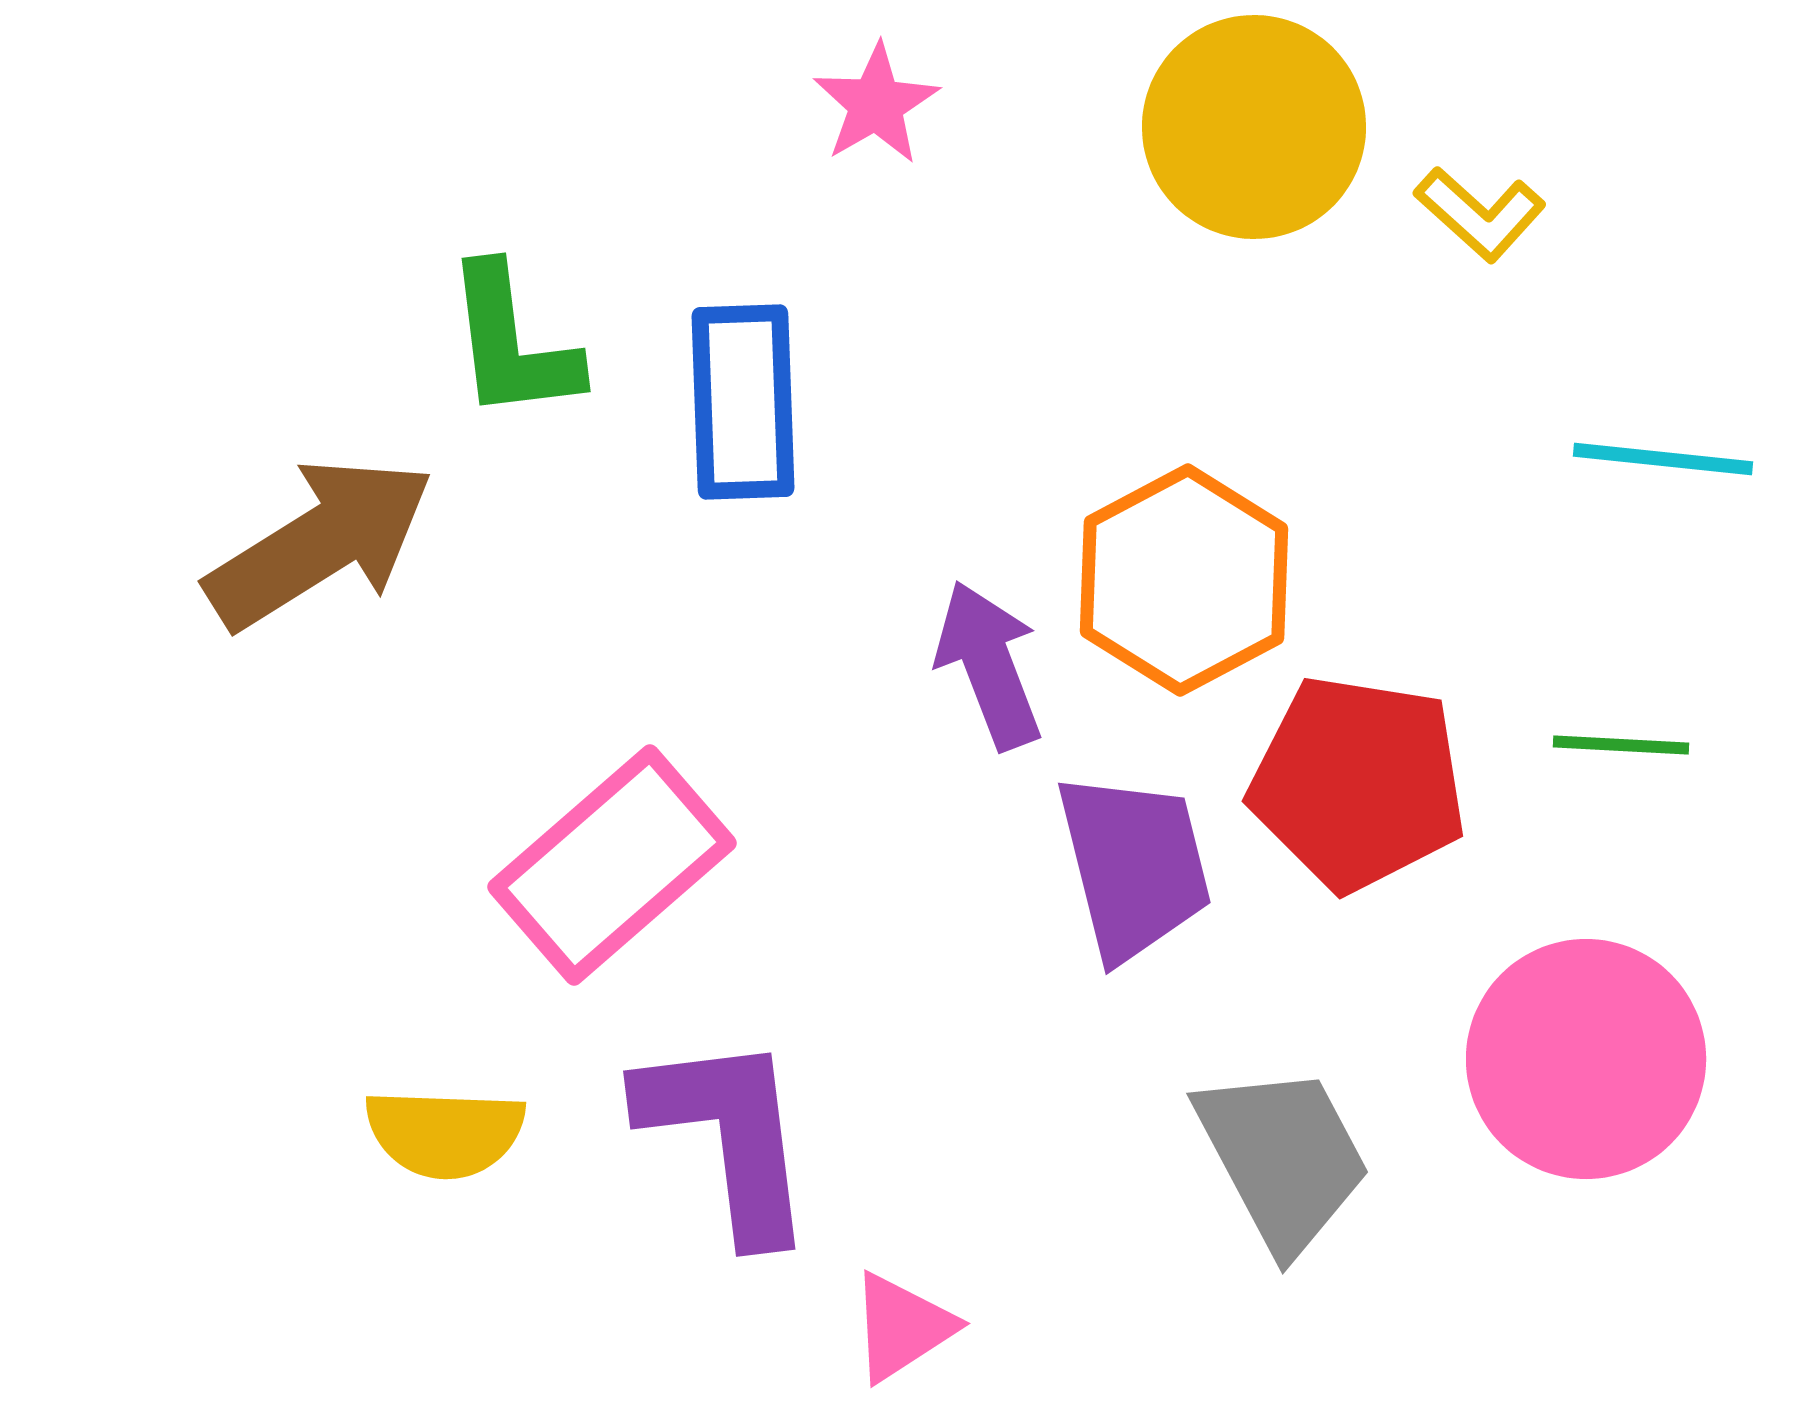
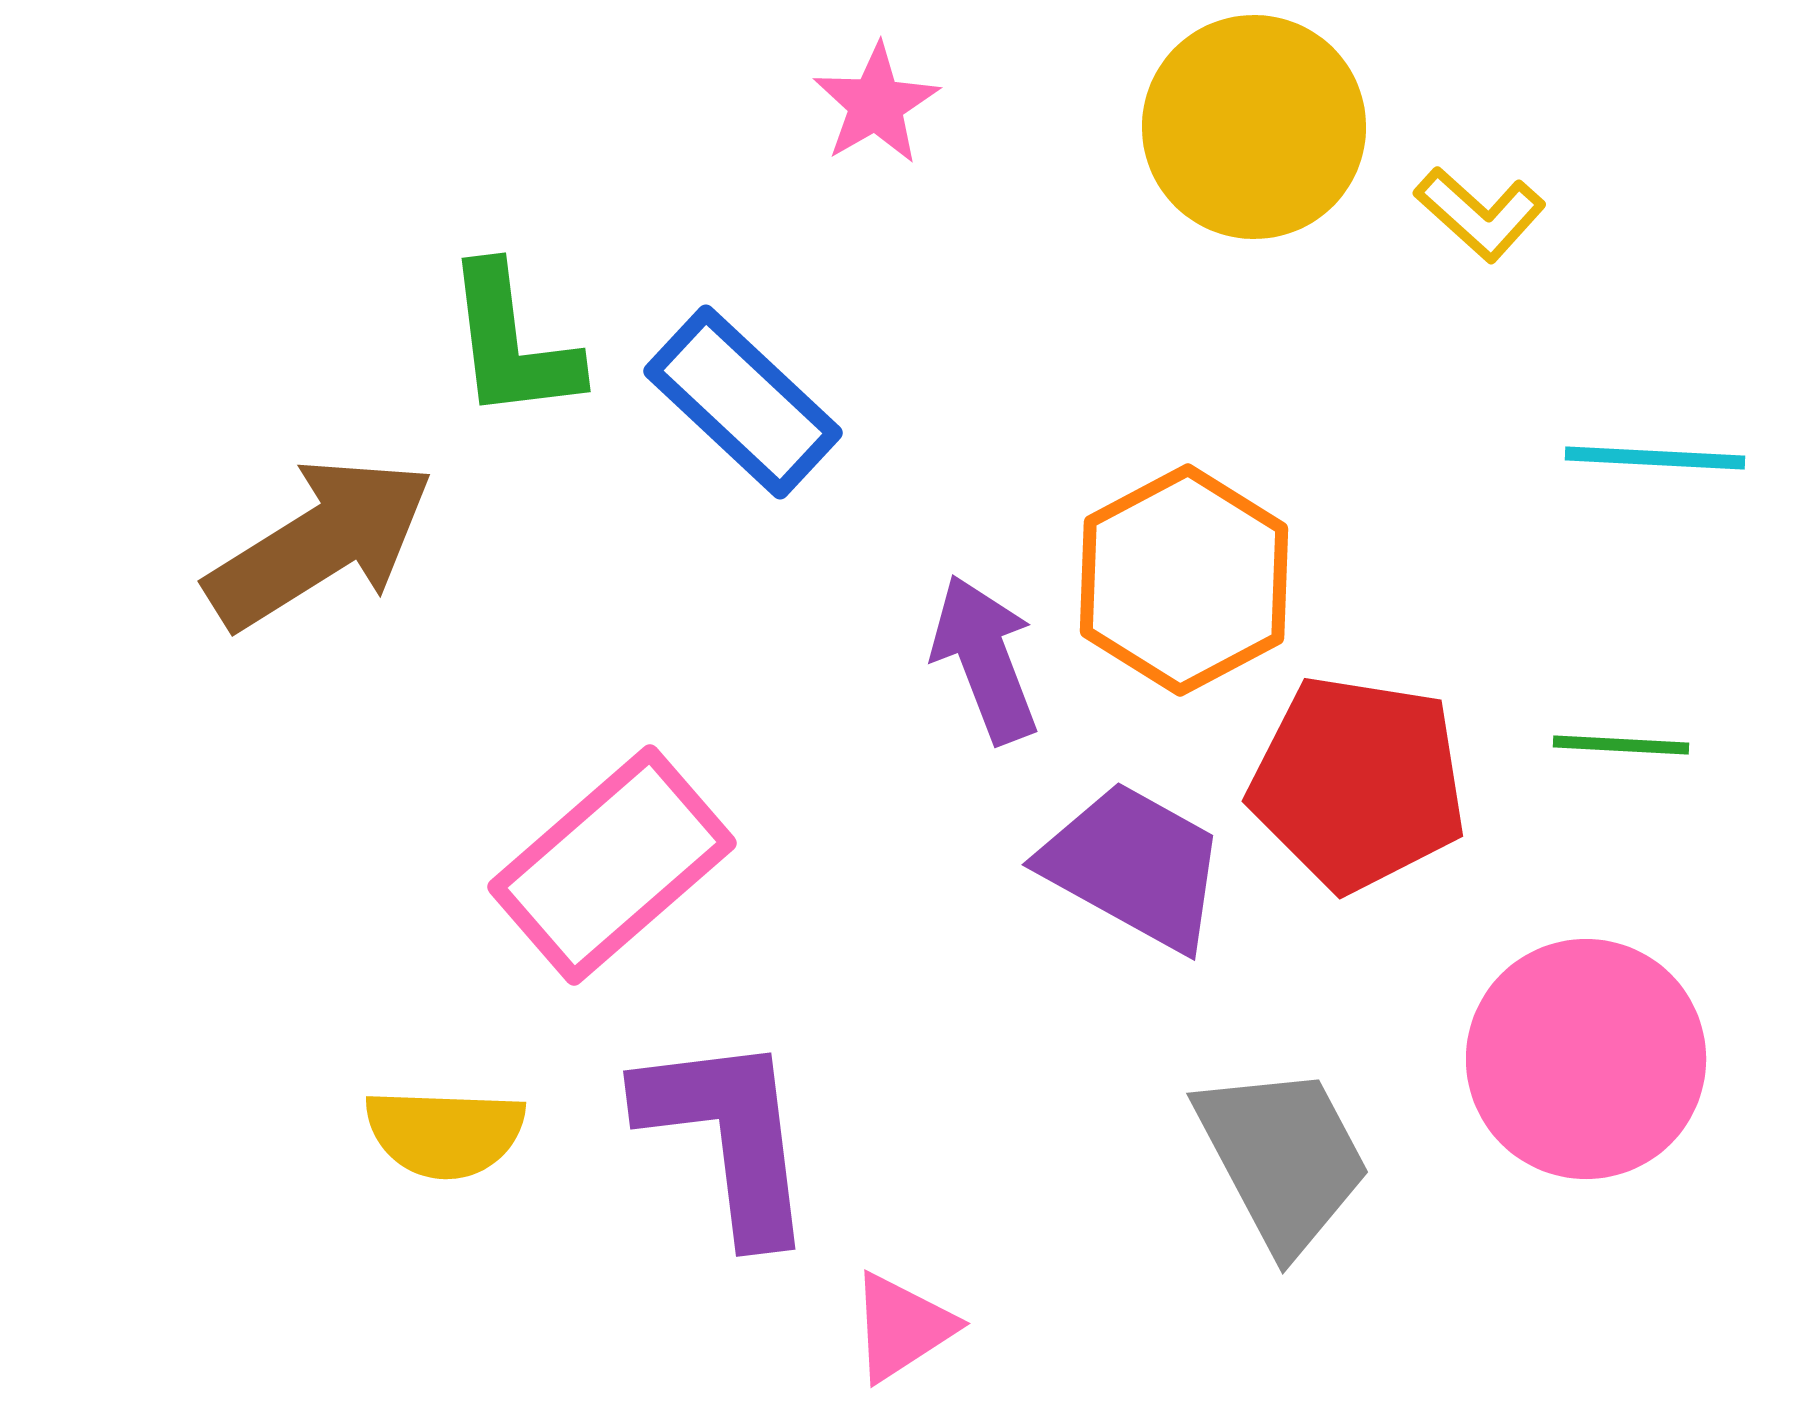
blue rectangle: rotated 45 degrees counterclockwise
cyan line: moved 8 px left, 1 px up; rotated 3 degrees counterclockwise
purple arrow: moved 4 px left, 6 px up
purple trapezoid: rotated 47 degrees counterclockwise
